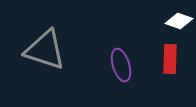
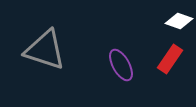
red rectangle: rotated 32 degrees clockwise
purple ellipse: rotated 12 degrees counterclockwise
